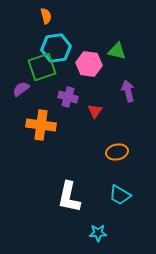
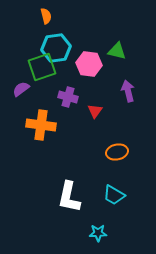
cyan trapezoid: moved 6 px left
